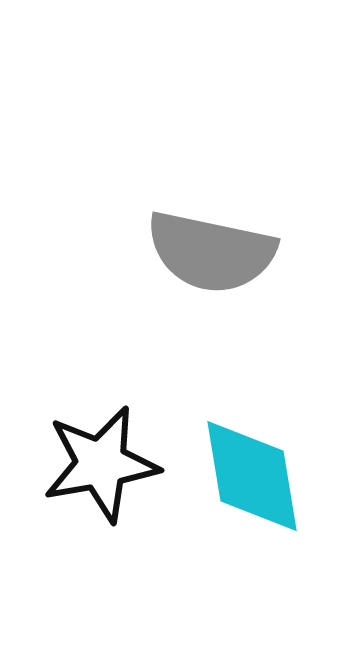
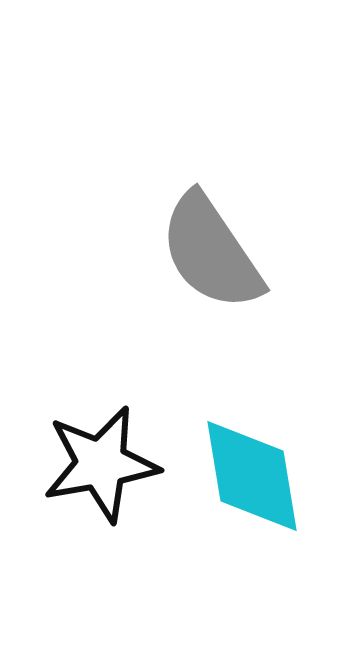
gray semicircle: rotated 44 degrees clockwise
